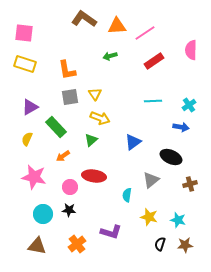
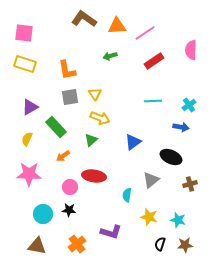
pink star: moved 5 px left, 3 px up; rotated 10 degrees counterclockwise
